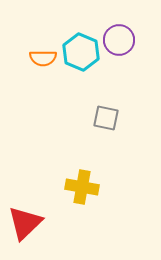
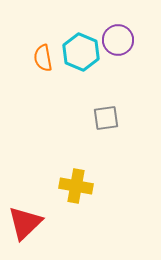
purple circle: moved 1 px left
orange semicircle: rotated 80 degrees clockwise
gray square: rotated 20 degrees counterclockwise
yellow cross: moved 6 px left, 1 px up
